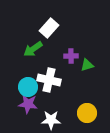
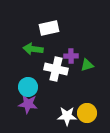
white rectangle: rotated 36 degrees clockwise
green arrow: rotated 42 degrees clockwise
white cross: moved 7 px right, 11 px up
white star: moved 16 px right, 4 px up
